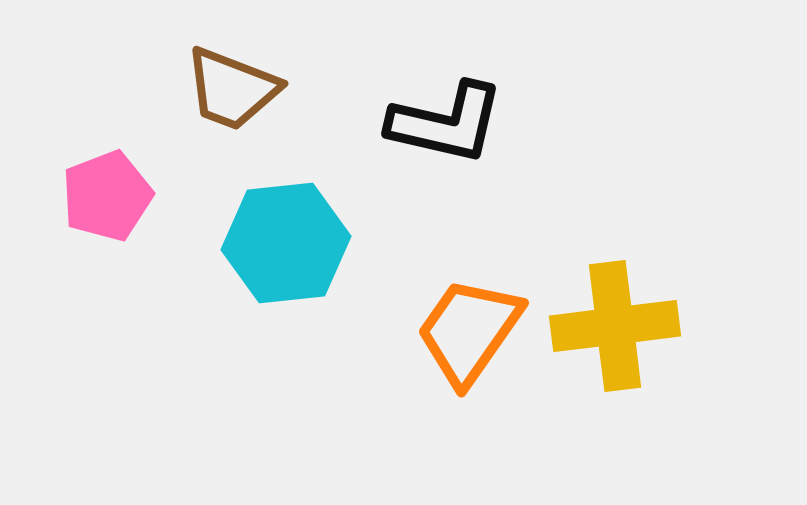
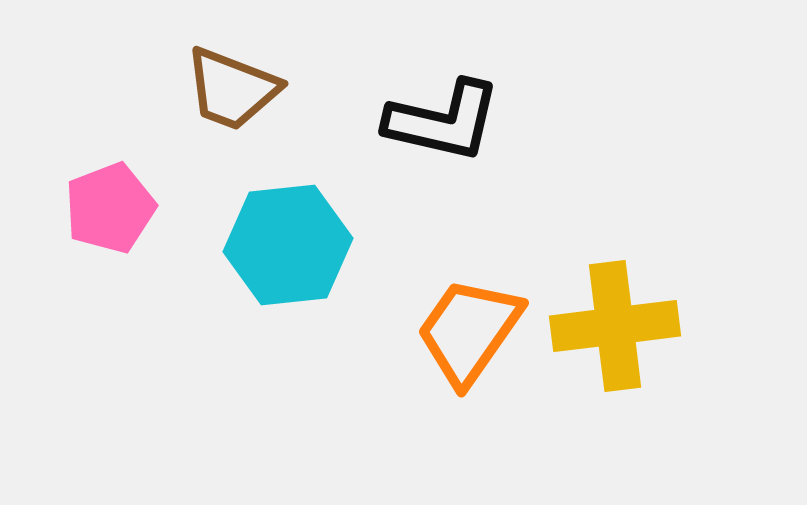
black L-shape: moved 3 px left, 2 px up
pink pentagon: moved 3 px right, 12 px down
cyan hexagon: moved 2 px right, 2 px down
